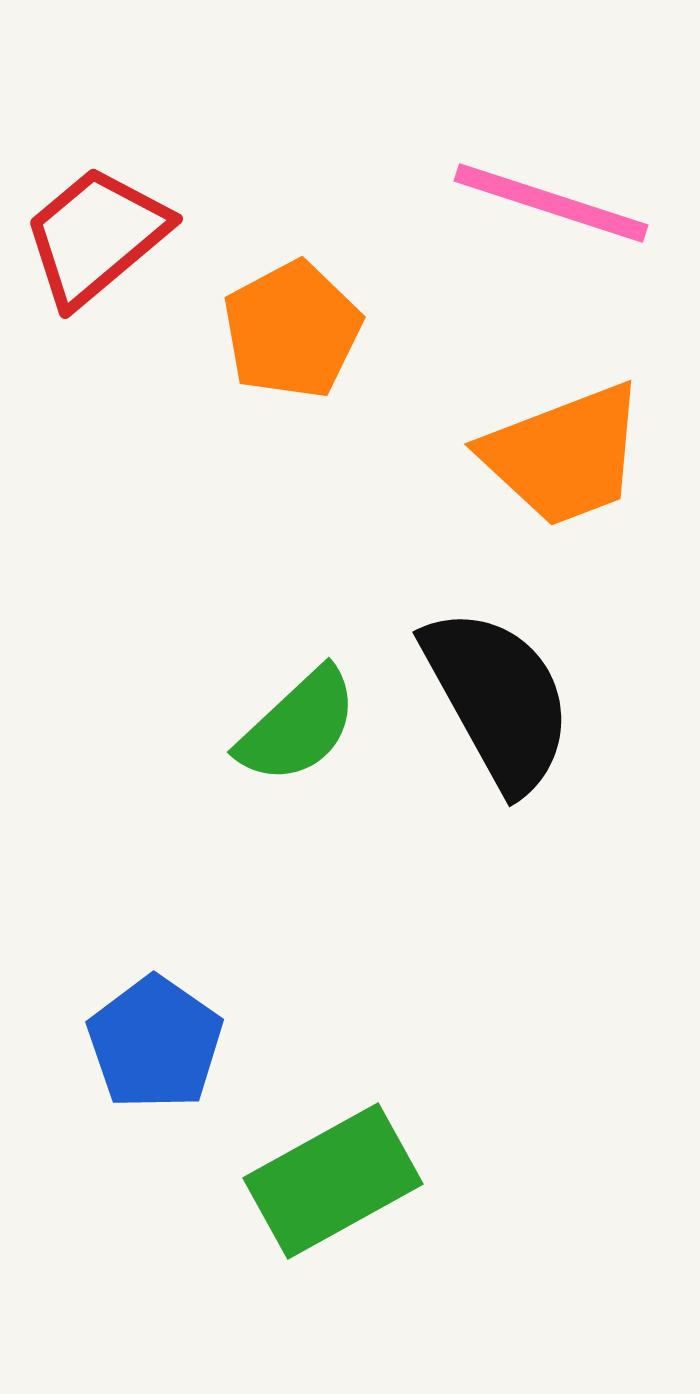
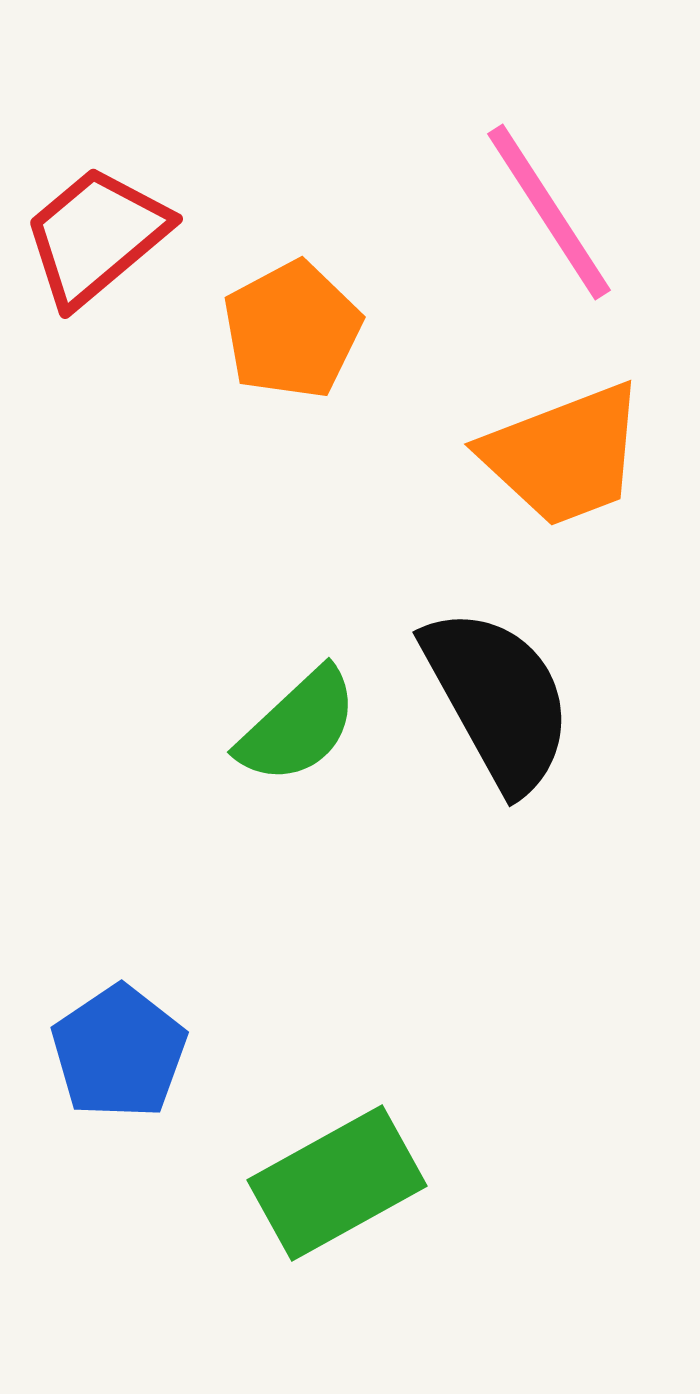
pink line: moved 2 px left, 9 px down; rotated 39 degrees clockwise
blue pentagon: moved 36 px left, 9 px down; rotated 3 degrees clockwise
green rectangle: moved 4 px right, 2 px down
